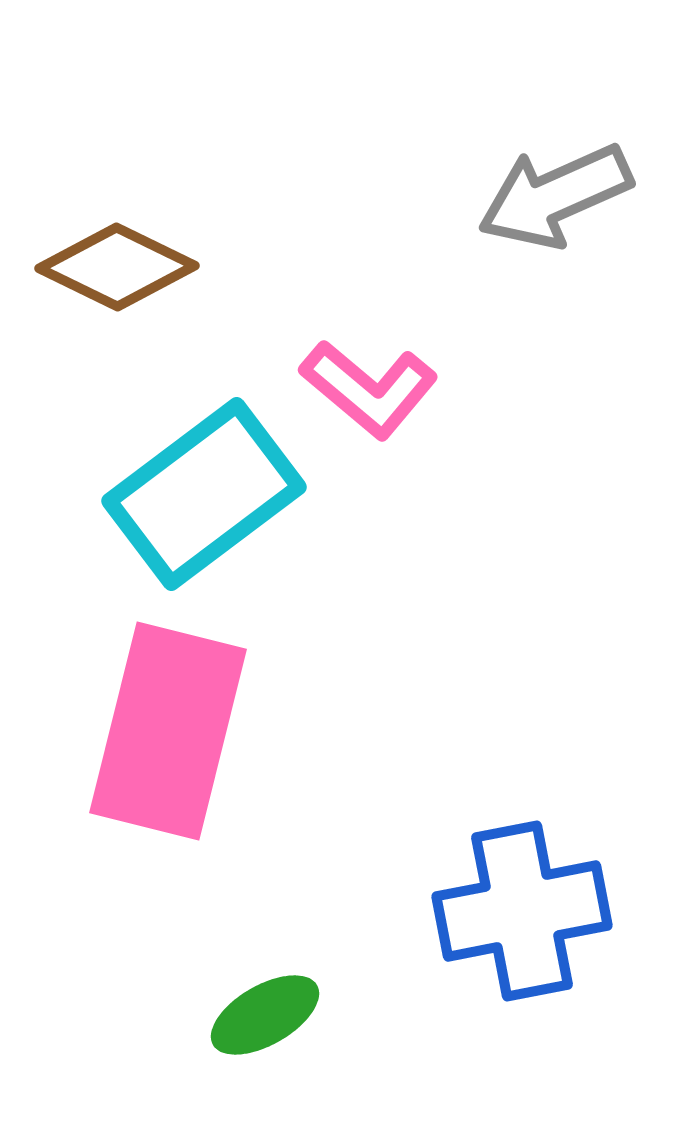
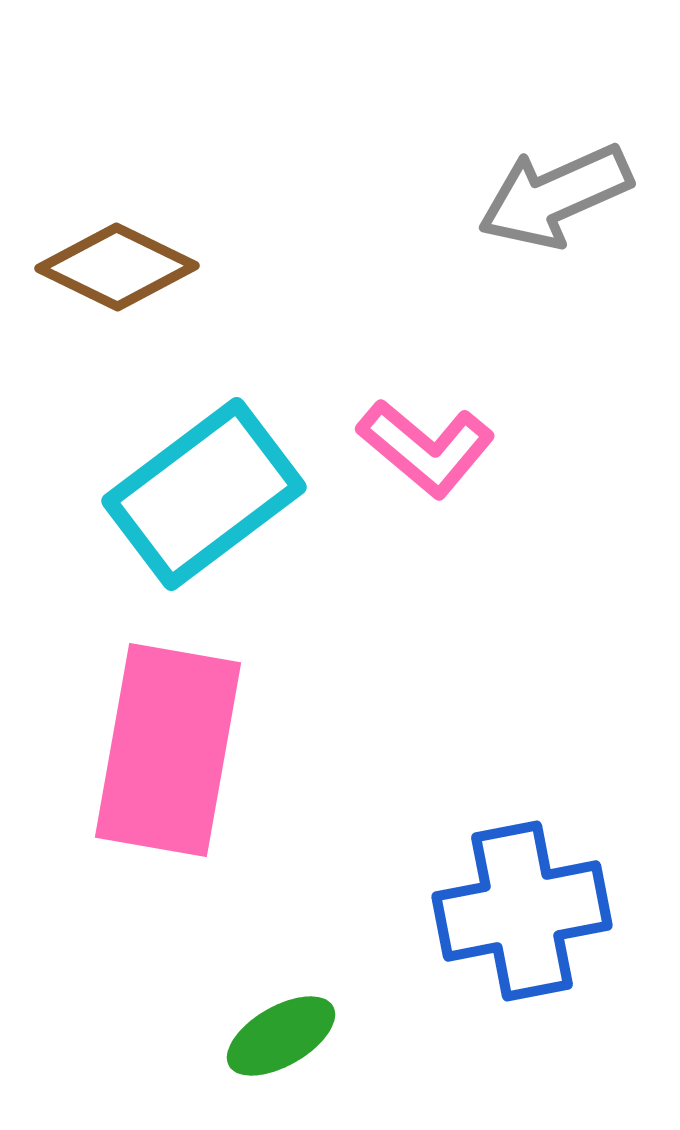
pink L-shape: moved 57 px right, 59 px down
pink rectangle: moved 19 px down; rotated 4 degrees counterclockwise
green ellipse: moved 16 px right, 21 px down
